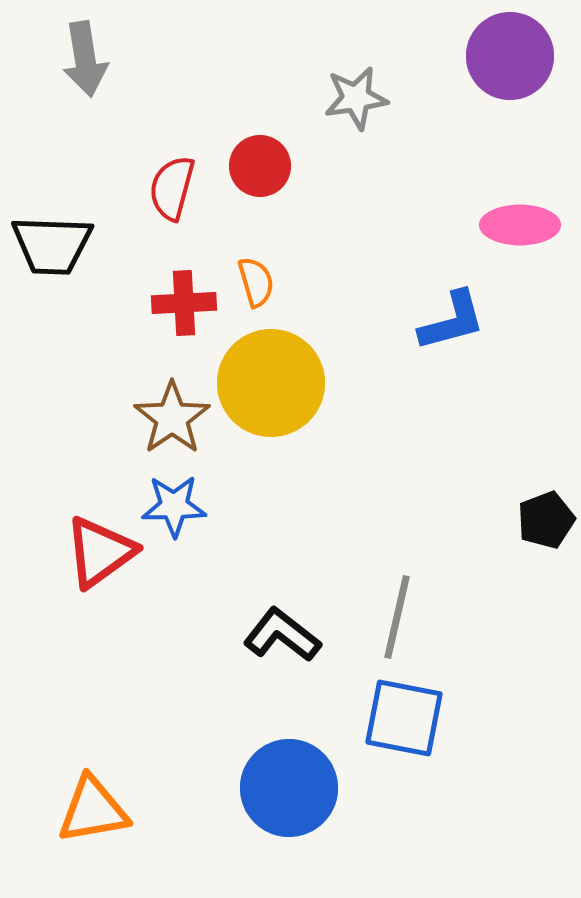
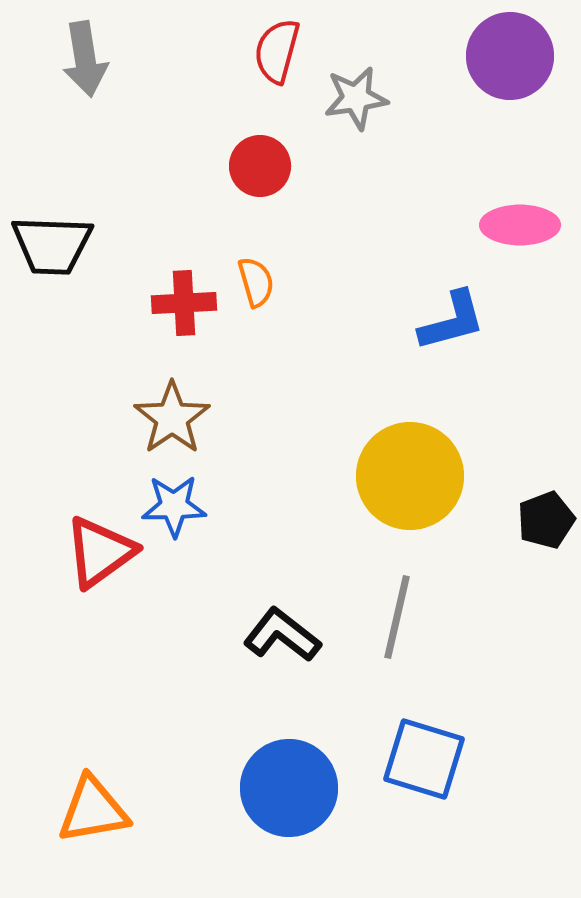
red semicircle: moved 105 px right, 137 px up
yellow circle: moved 139 px right, 93 px down
blue square: moved 20 px right, 41 px down; rotated 6 degrees clockwise
